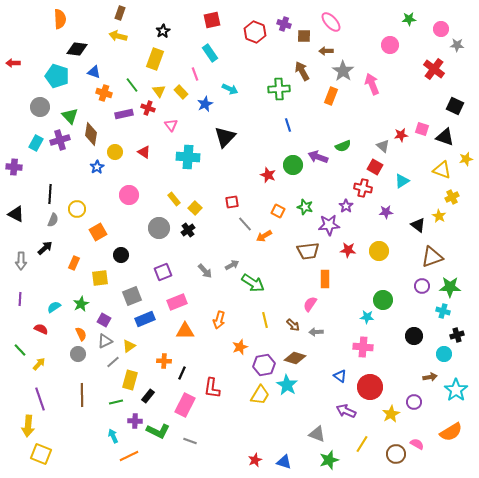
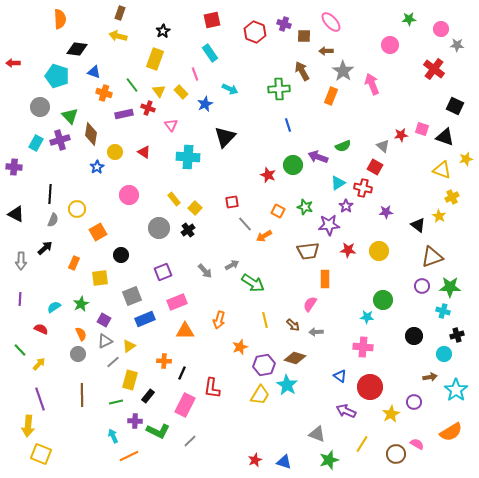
cyan triangle at (402, 181): moved 64 px left, 2 px down
gray line at (190, 441): rotated 64 degrees counterclockwise
